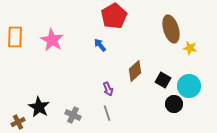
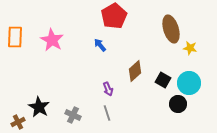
cyan circle: moved 3 px up
black circle: moved 4 px right
